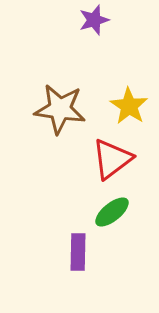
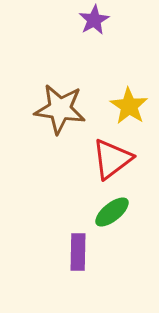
purple star: rotated 12 degrees counterclockwise
